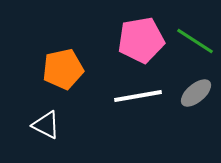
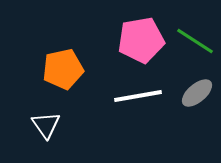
gray ellipse: moved 1 px right
white triangle: rotated 28 degrees clockwise
